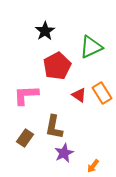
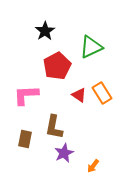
brown rectangle: moved 1 px down; rotated 24 degrees counterclockwise
